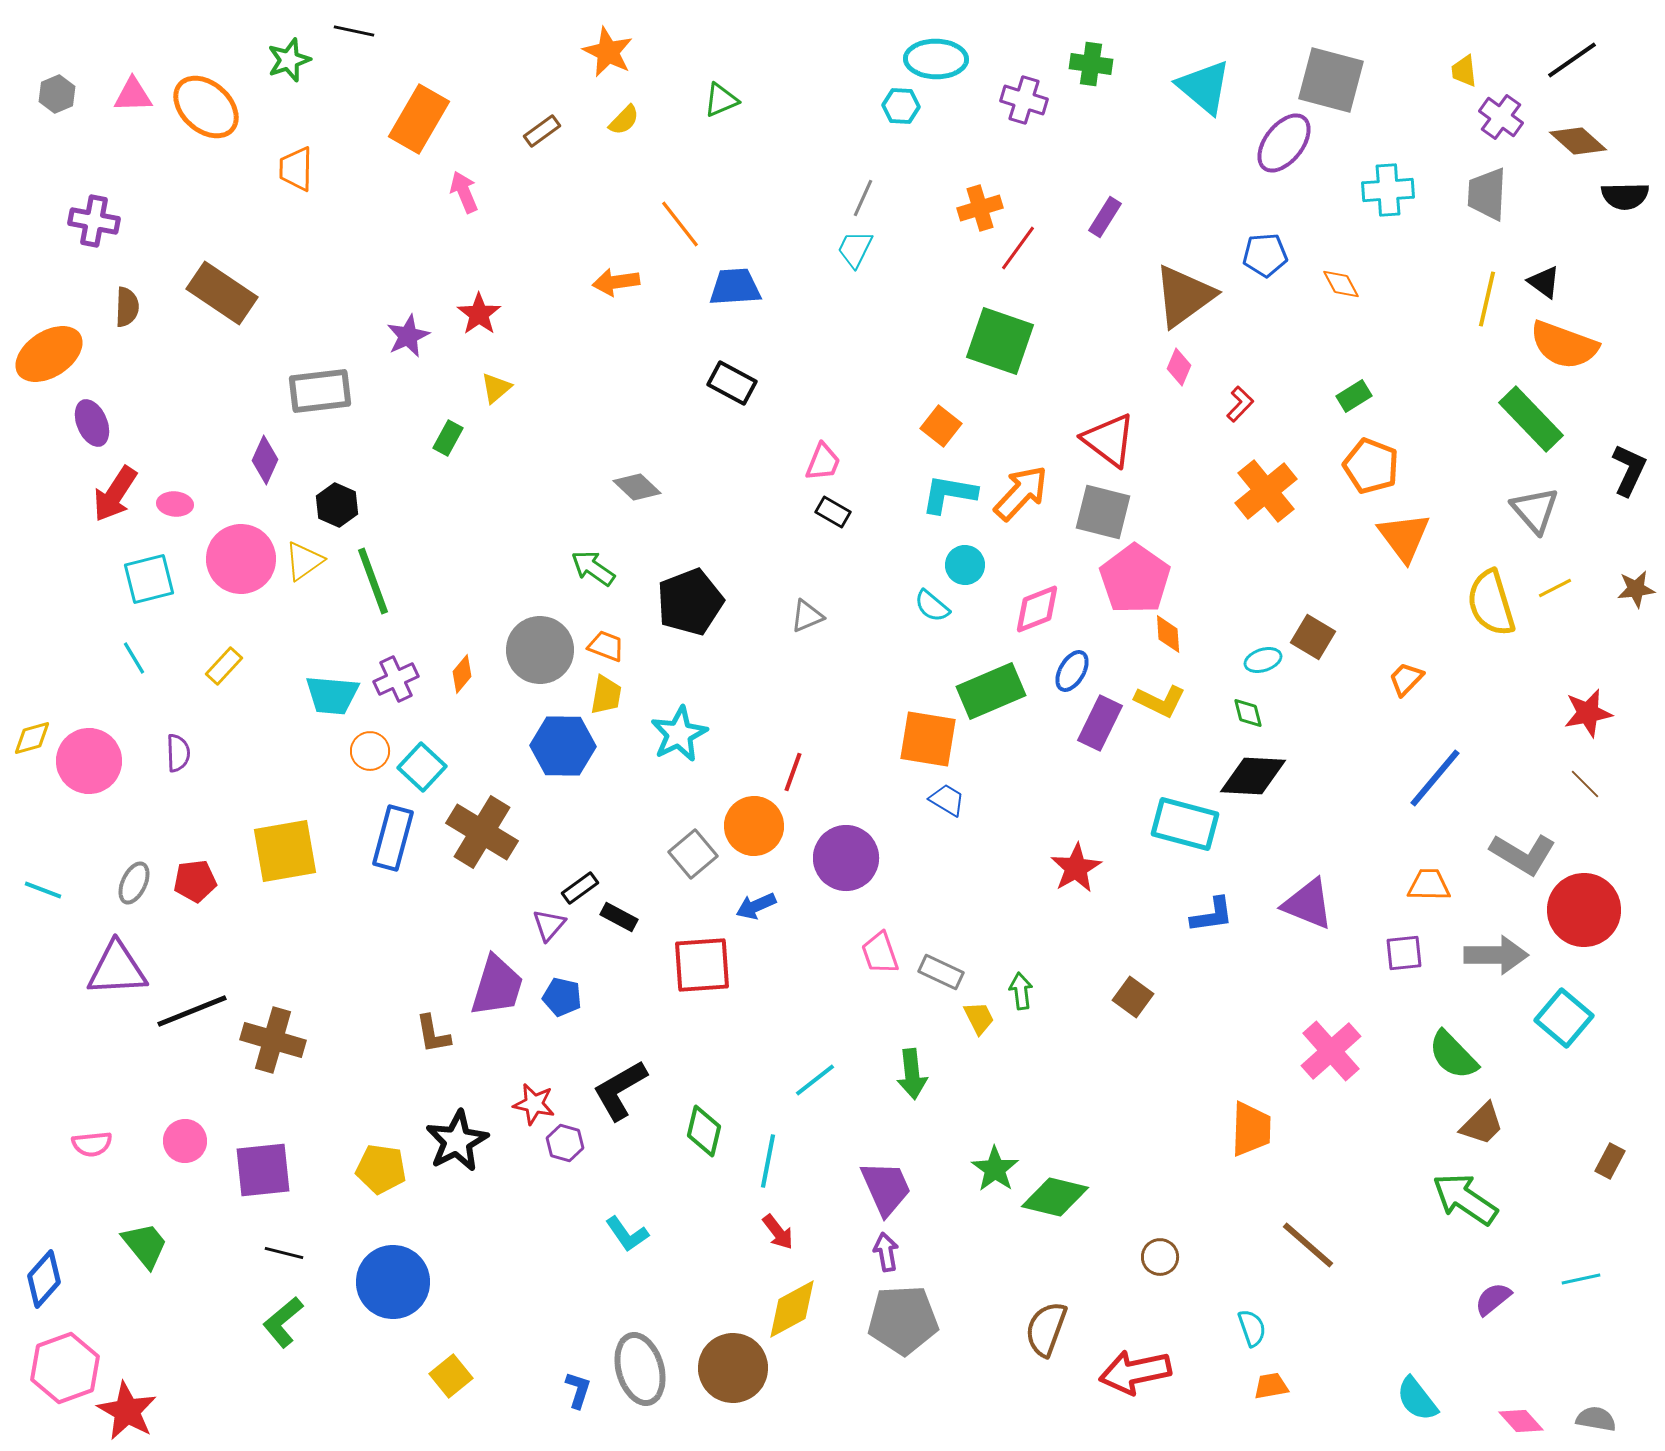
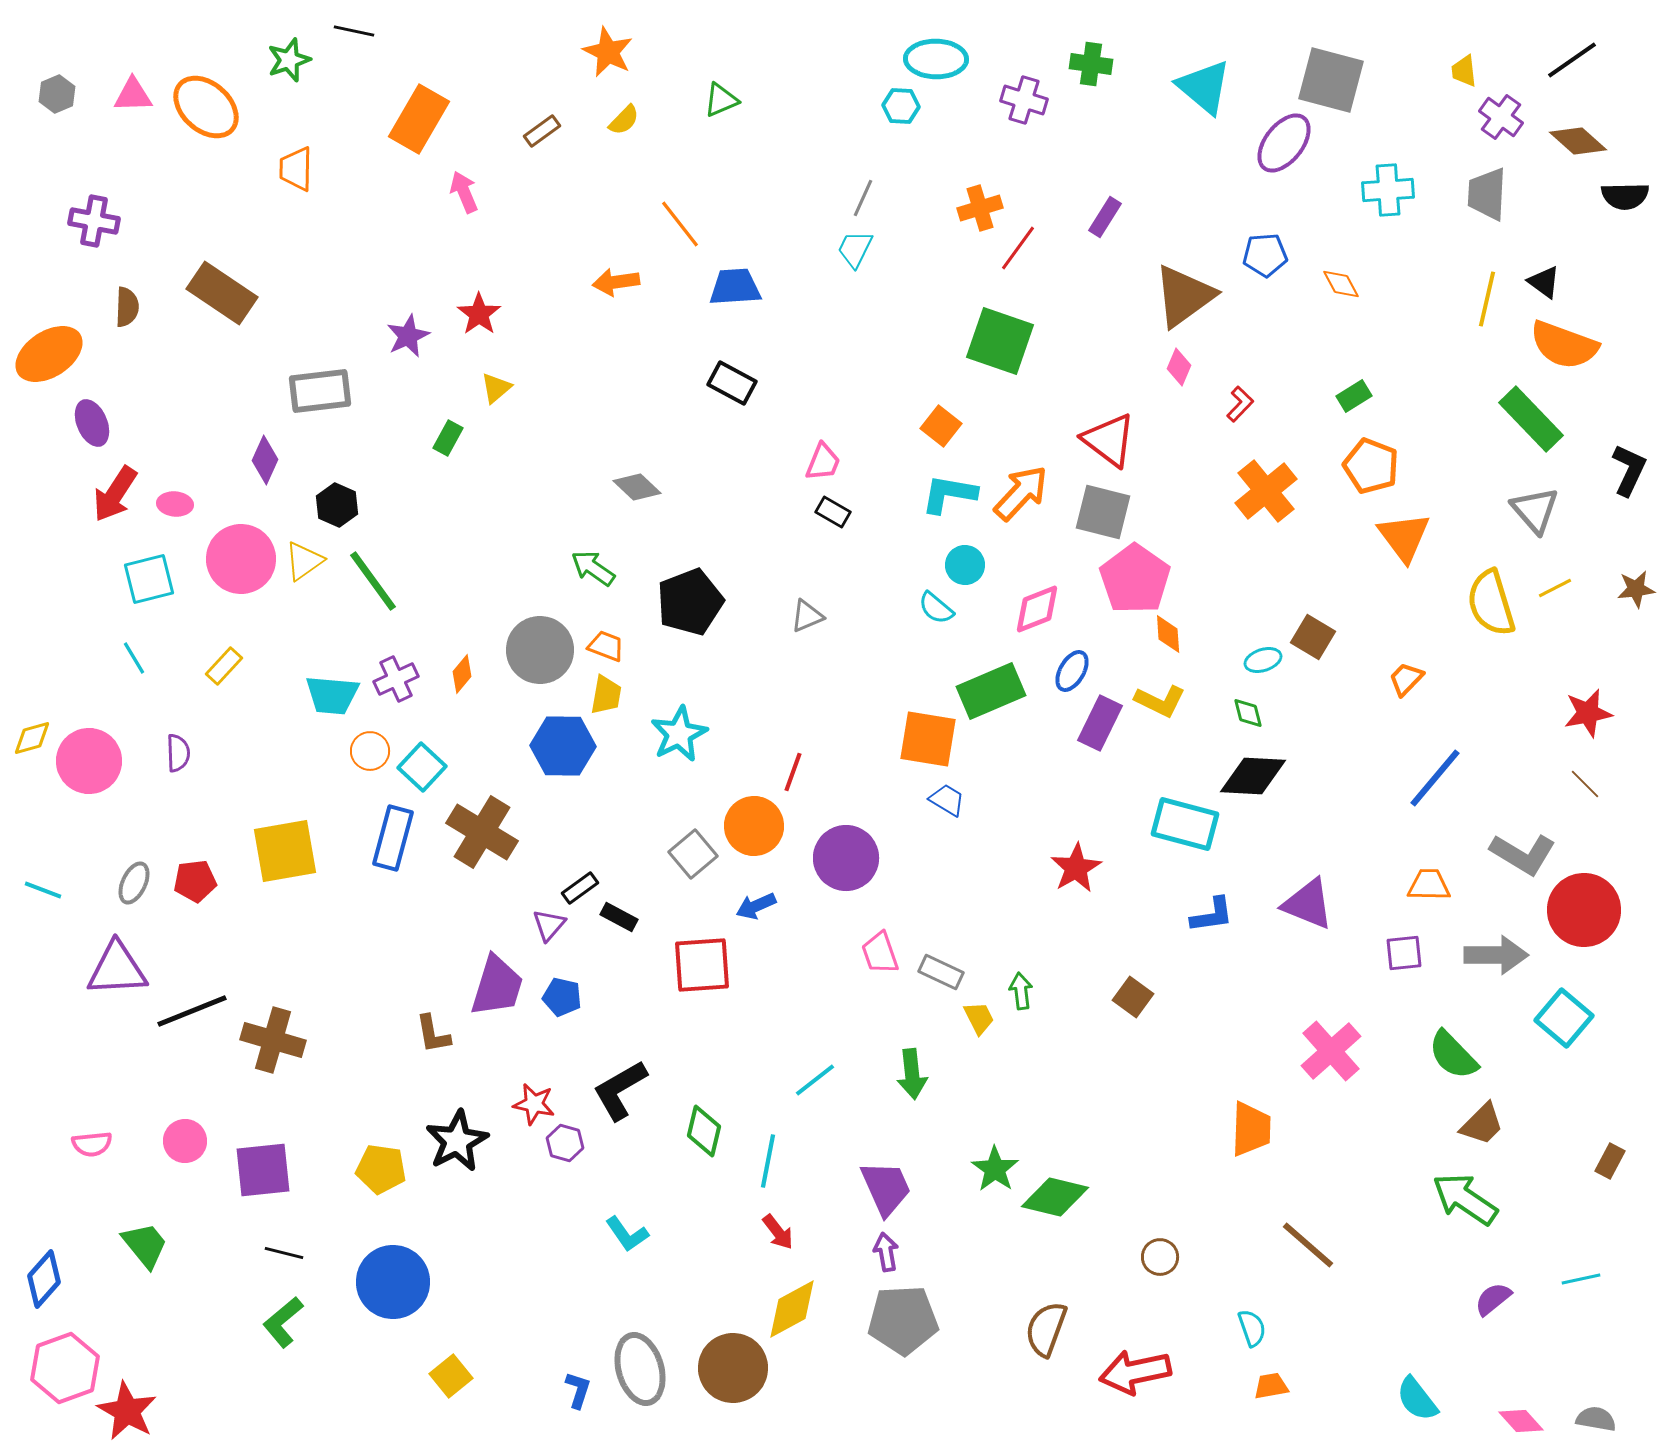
green line at (373, 581): rotated 16 degrees counterclockwise
cyan semicircle at (932, 606): moved 4 px right, 2 px down
